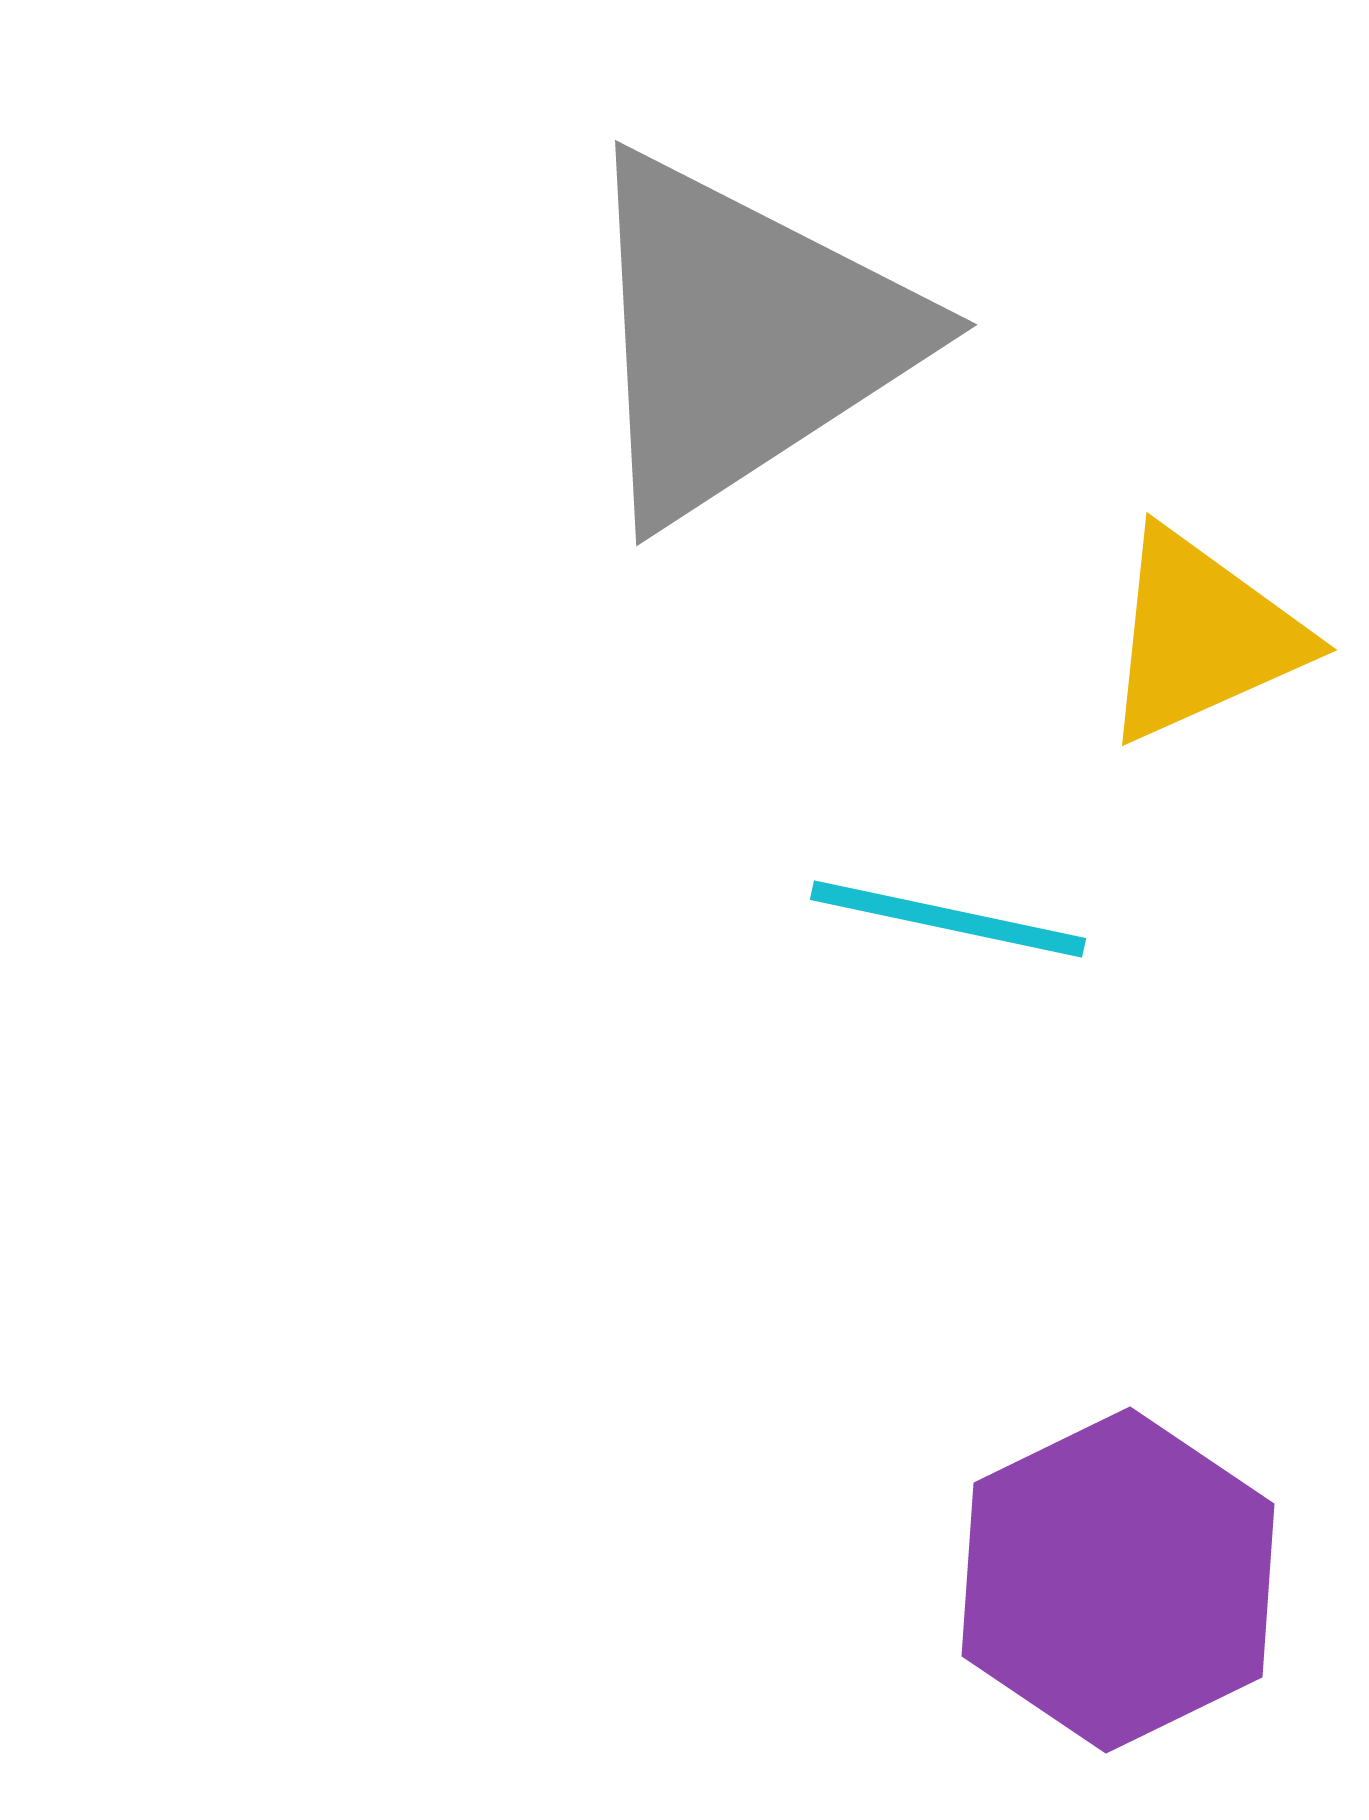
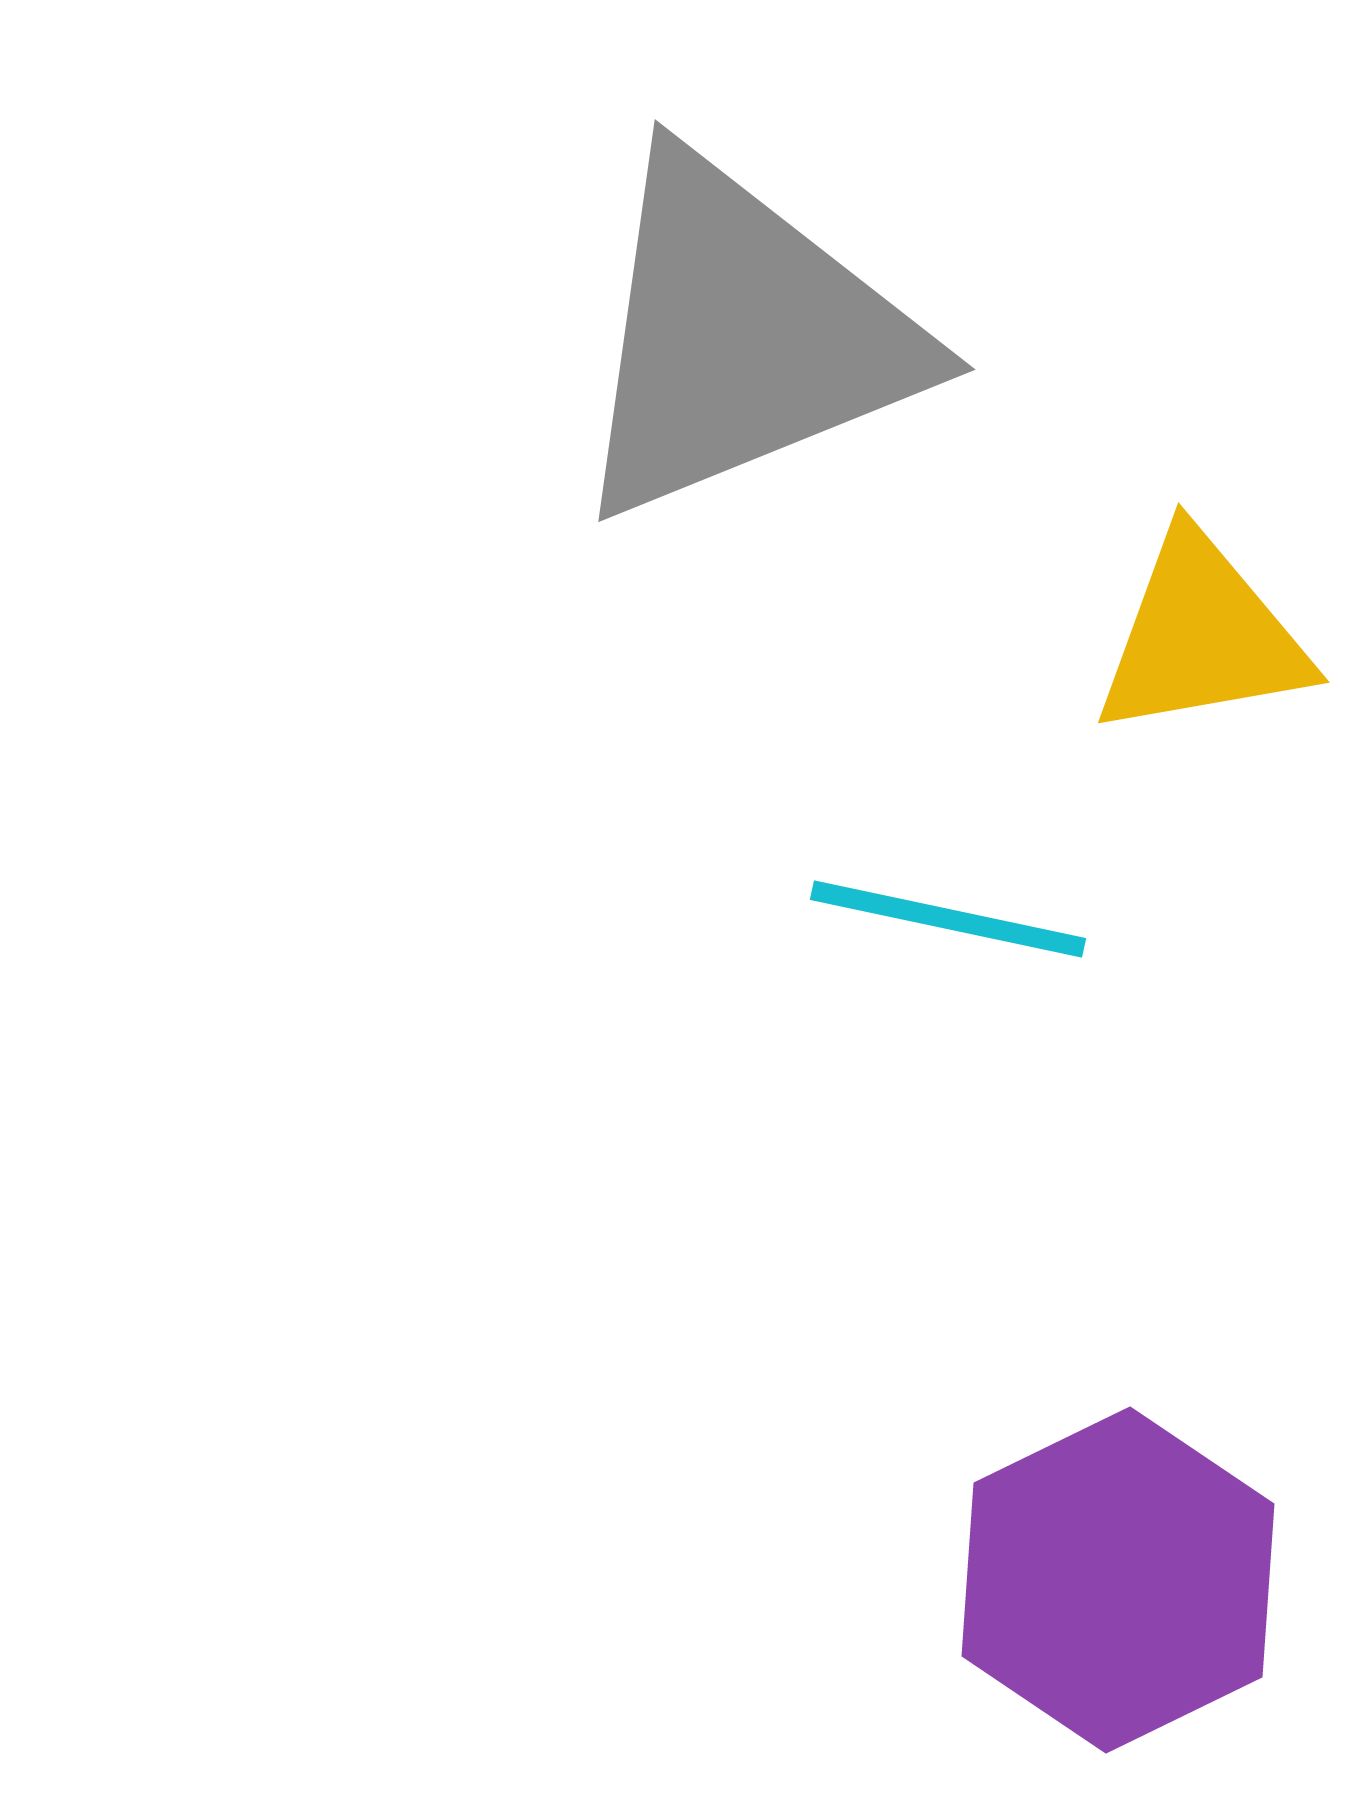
gray triangle: rotated 11 degrees clockwise
yellow triangle: rotated 14 degrees clockwise
